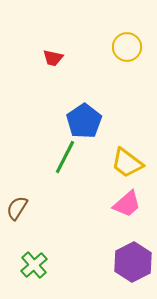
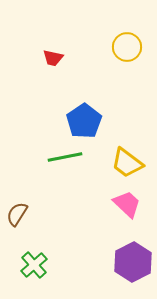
green line: rotated 52 degrees clockwise
pink trapezoid: rotated 96 degrees counterclockwise
brown semicircle: moved 6 px down
